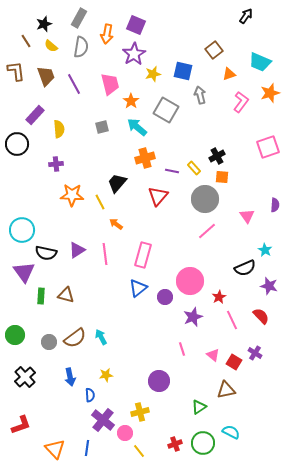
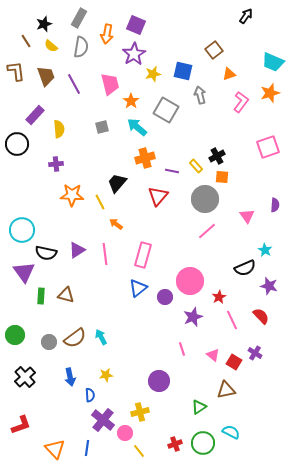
cyan trapezoid at (260, 62): moved 13 px right
yellow rectangle at (194, 168): moved 2 px right, 2 px up
